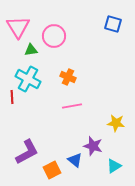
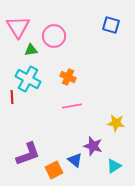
blue square: moved 2 px left, 1 px down
purple L-shape: moved 1 px right, 2 px down; rotated 8 degrees clockwise
orange square: moved 2 px right
